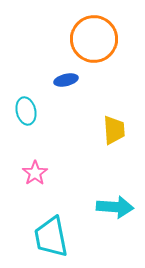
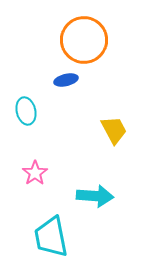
orange circle: moved 10 px left, 1 px down
yellow trapezoid: rotated 24 degrees counterclockwise
cyan arrow: moved 20 px left, 11 px up
